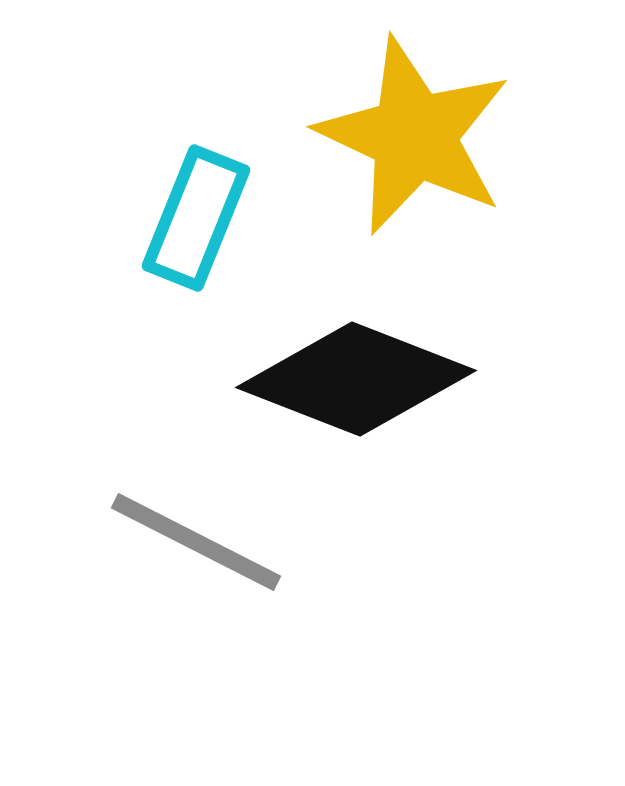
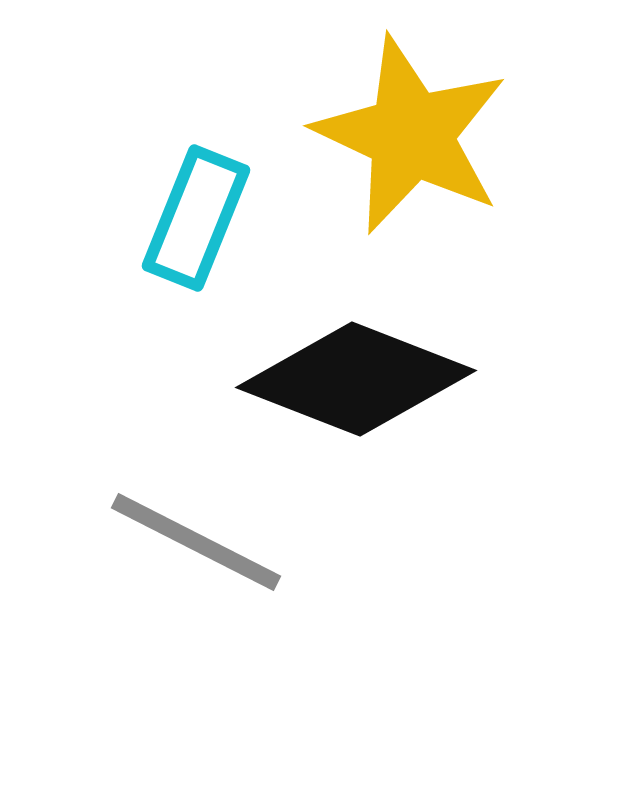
yellow star: moved 3 px left, 1 px up
